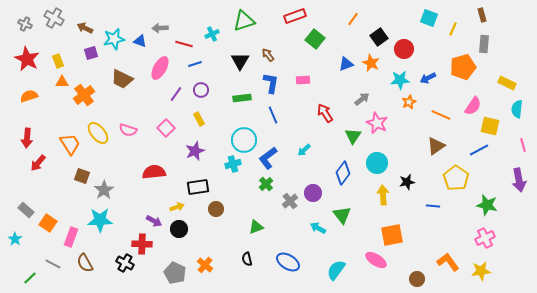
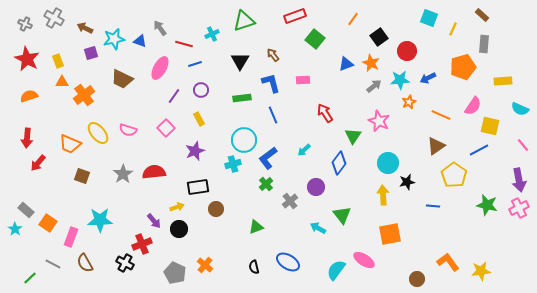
brown rectangle at (482, 15): rotated 32 degrees counterclockwise
gray arrow at (160, 28): rotated 56 degrees clockwise
red circle at (404, 49): moved 3 px right, 2 px down
brown arrow at (268, 55): moved 5 px right
blue L-shape at (271, 83): rotated 25 degrees counterclockwise
yellow rectangle at (507, 83): moved 4 px left, 2 px up; rotated 30 degrees counterclockwise
purple line at (176, 94): moved 2 px left, 2 px down
gray arrow at (362, 99): moved 12 px right, 13 px up
cyan semicircle at (517, 109): moved 3 px right; rotated 72 degrees counterclockwise
pink star at (377, 123): moved 2 px right, 2 px up
orange trapezoid at (70, 144): rotated 145 degrees clockwise
pink line at (523, 145): rotated 24 degrees counterclockwise
cyan circle at (377, 163): moved 11 px right
blue diamond at (343, 173): moved 4 px left, 10 px up
yellow pentagon at (456, 178): moved 2 px left, 3 px up
gray star at (104, 190): moved 19 px right, 16 px up
purple circle at (313, 193): moved 3 px right, 6 px up
purple arrow at (154, 221): rotated 21 degrees clockwise
orange square at (392, 235): moved 2 px left, 1 px up
pink cross at (485, 238): moved 34 px right, 30 px up
cyan star at (15, 239): moved 10 px up
red cross at (142, 244): rotated 24 degrees counterclockwise
black semicircle at (247, 259): moved 7 px right, 8 px down
pink ellipse at (376, 260): moved 12 px left
